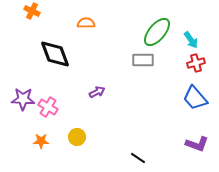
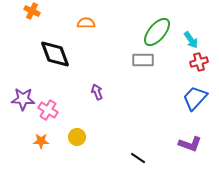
red cross: moved 3 px right, 1 px up
purple arrow: rotated 84 degrees counterclockwise
blue trapezoid: rotated 84 degrees clockwise
pink cross: moved 3 px down
purple L-shape: moved 7 px left
